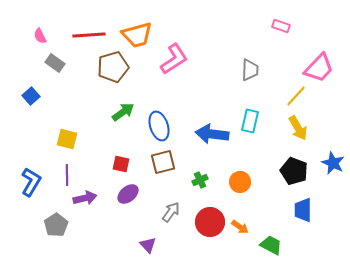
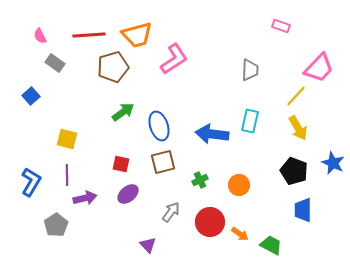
orange circle: moved 1 px left, 3 px down
orange arrow: moved 7 px down
